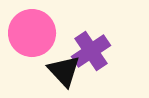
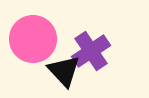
pink circle: moved 1 px right, 6 px down
